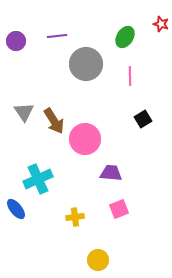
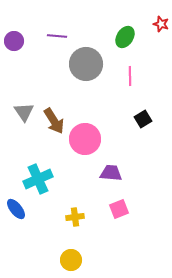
purple line: rotated 12 degrees clockwise
purple circle: moved 2 px left
yellow circle: moved 27 px left
